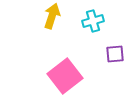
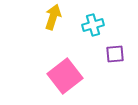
yellow arrow: moved 1 px right, 1 px down
cyan cross: moved 4 px down
